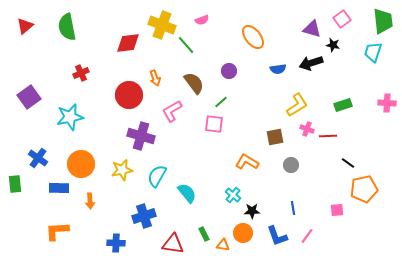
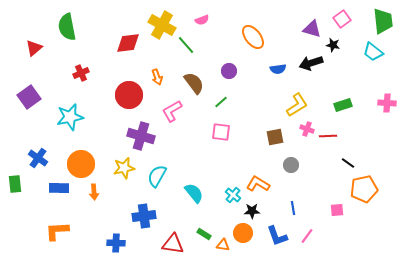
yellow cross at (162, 25): rotated 8 degrees clockwise
red triangle at (25, 26): moved 9 px right, 22 px down
cyan trapezoid at (373, 52): rotated 70 degrees counterclockwise
orange arrow at (155, 78): moved 2 px right, 1 px up
pink square at (214, 124): moved 7 px right, 8 px down
orange L-shape at (247, 162): moved 11 px right, 22 px down
yellow star at (122, 170): moved 2 px right, 2 px up
cyan semicircle at (187, 193): moved 7 px right
orange arrow at (90, 201): moved 4 px right, 9 px up
blue cross at (144, 216): rotated 10 degrees clockwise
green rectangle at (204, 234): rotated 32 degrees counterclockwise
